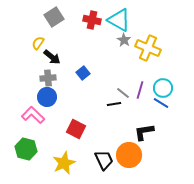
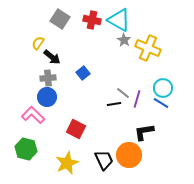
gray square: moved 6 px right, 2 px down; rotated 24 degrees counterclockwise
purple line: moved 3 px left, 9 px down
yellow star: moved 3 px right
